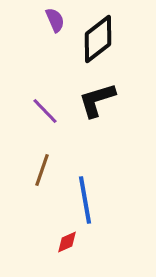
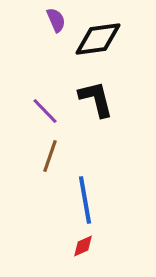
purple semicircle: moved 1 px right
black diamond: rotated 30 degrees clockwise
black L-shape: moved 1 px left, 1 px up; rotated 93 degrees clockwise
brown line: moved 8 px right, 14 px up
red diamond: moved 16 px right, 4 px down
